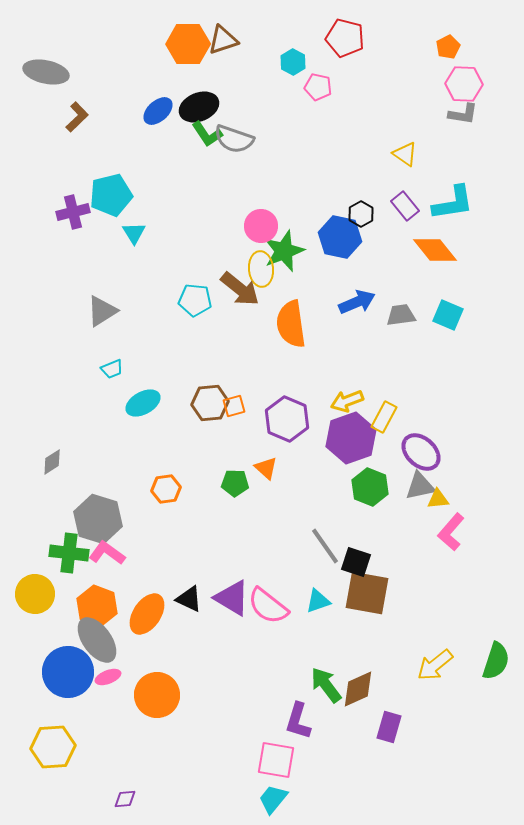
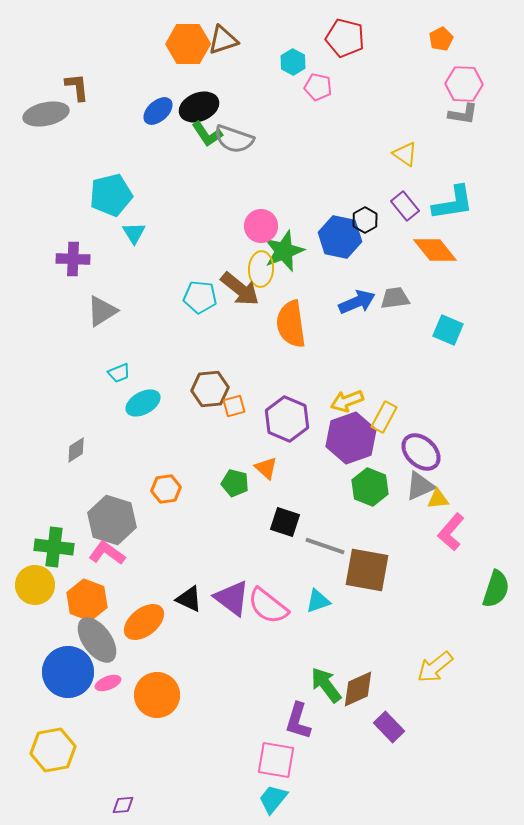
orange pentagon at (448, 47): moved 7 px left, 8 px up
gray ellipse at (46, 72): moved 42 px down; rotated 24 degrees counterclockwise
brown L-shape at (77, 117): moved 30 px up; rotated 52 degrees counterclockwise
purple cross at (73, 212): moved 47 px down; rotated 16 degrees clockwise
black hexagon at (361, 214): moved 4 px right, 6 px down
yellow ellipse at (261, 269): rotated 8 degrees clockwise
cyan pentagon at (195, 300): moved 5 px right, 3 px up
gray trapezoid at (401, 315): moved 6 px left, 17 px up
cyan square at (448, 315): moved 15 px down
cyan trapezoid at (112, 369): moved 7 px right, 4 px down
brown hexagon at (210, 403): moved 14 px up
gray diamond at (52, 462): moved 24 px right, 12 px up
green pentagon at (235, 483): rotated 12 degrees clockwise
gray triangle at (420, 486): rotated 12 degrees counterclockwise
gray hexagon at (98, 519): moved 14 px right, 1 px down
gray line at (325, 546): rotated 36 degrees counterclockwise
green cross at (69, 553): moved 15 px left, 6 px up
black square at (356, 562): moved 71 px left, 40 px up
brown square at (367, 593): moved 23 px up
yellow circle at (35, 594): moved 9 px up
purple triangle at (232, 598): rotated 6 degrees clockwise
orange hexagon at (97, 606): moved 10 px left, 6 px up
orange ellipse at (147, 614): moved 3 px left, 8 px down; rotated 18 degrees clockwise
green semicircle at (496, 661): moved 72 px up
yellow arrow at (435, 665): moved 2 px down
pink ellipse at (108, 677): moved 6 px down
purple rectangle at (389, 727): rotated 60 degrees counterclockwise
yellow hexagon at (53, 747): moved 3 px down; rotated 6 degrees counterclockwise
purple diamond at (125, 799): moved 2 px left, 6 px down
